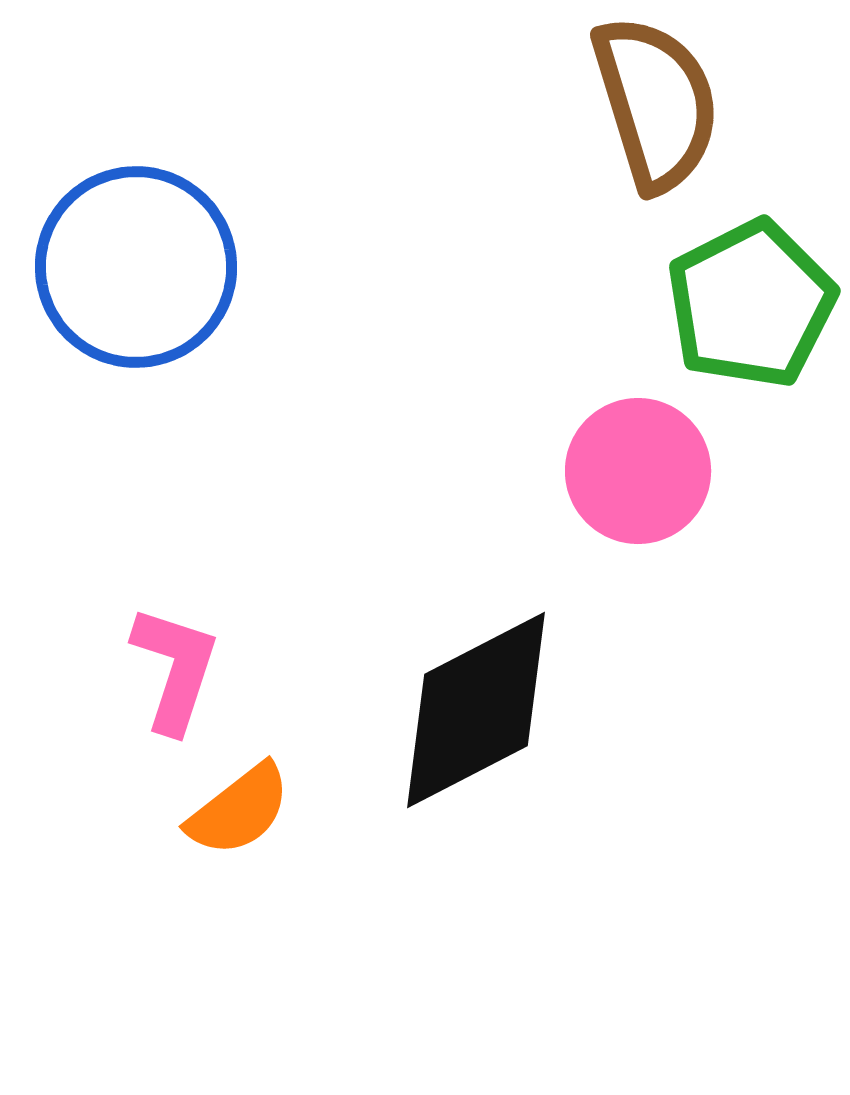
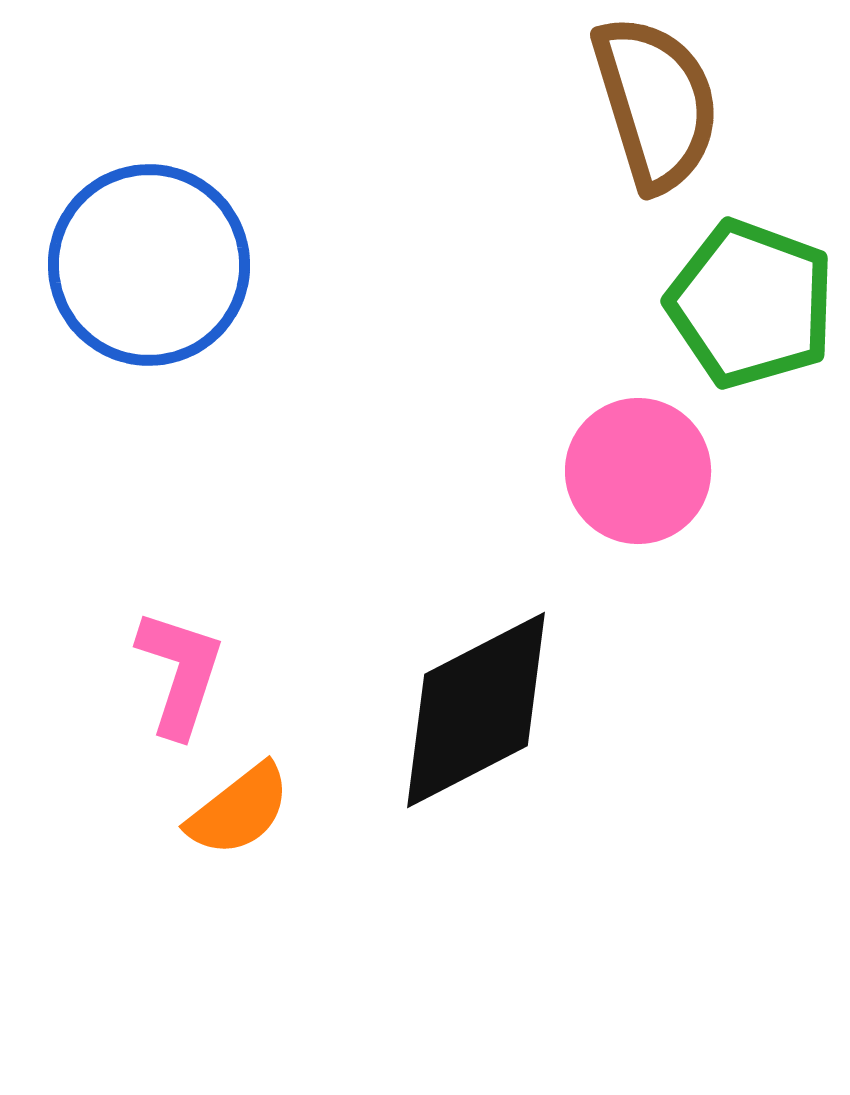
blue circle: moved 13 px right, 2 px up
green pentagon: rotated 25 degrees counterclockwise
pink L-shape: moved 5 px right, 4 px down
